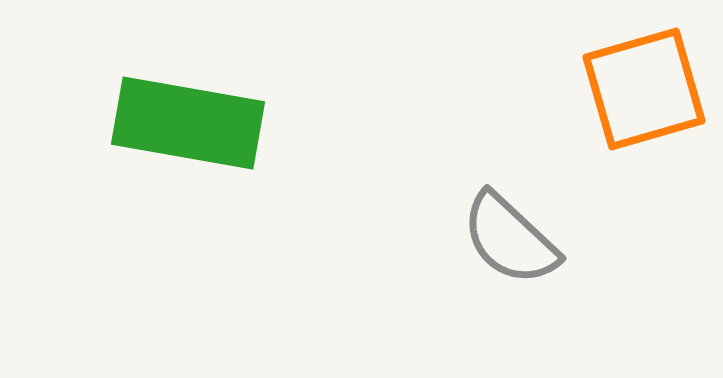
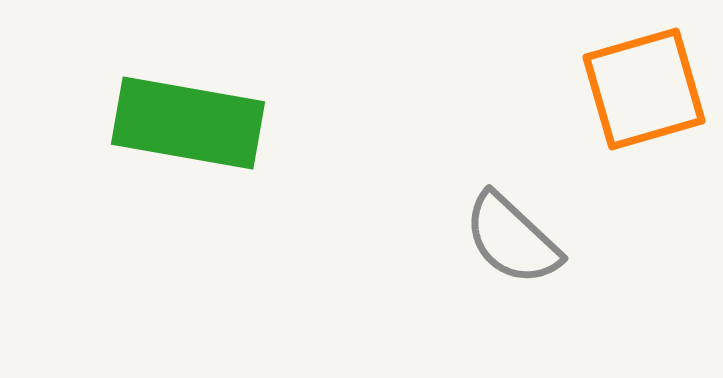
gray semicircle: moved 2 px right
